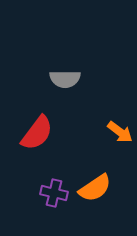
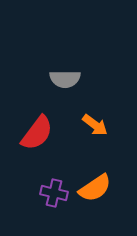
orange arrow: moved 25 px left, 7 px up
